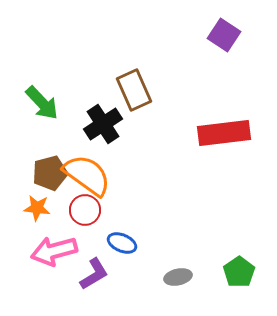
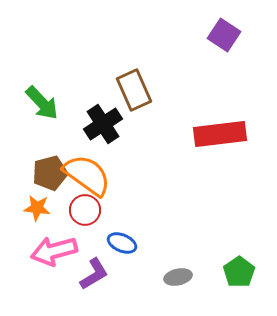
red rectangle: moved 4 px left, 1 px down
